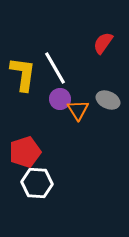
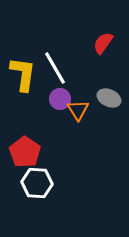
gray ellipse: moved 1 px right, 2 px up
red pentagon: rotated 20 degrees counterclockwise
